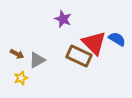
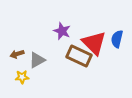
purple star: moved 1 px left, 12 px down
blue semicircle: rotated 108 degrees counterclockwise
brown arrow: rotated 136 degrees clockwise
yellow star: moved 1 px right, 1 px up; rotated 16 degrees clockwise
